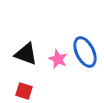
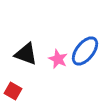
blue ellipse: moved 1 px up; rotated 64 degrees clockwise
red square: moved 11 px left; rotated 12 degrees clockwise
